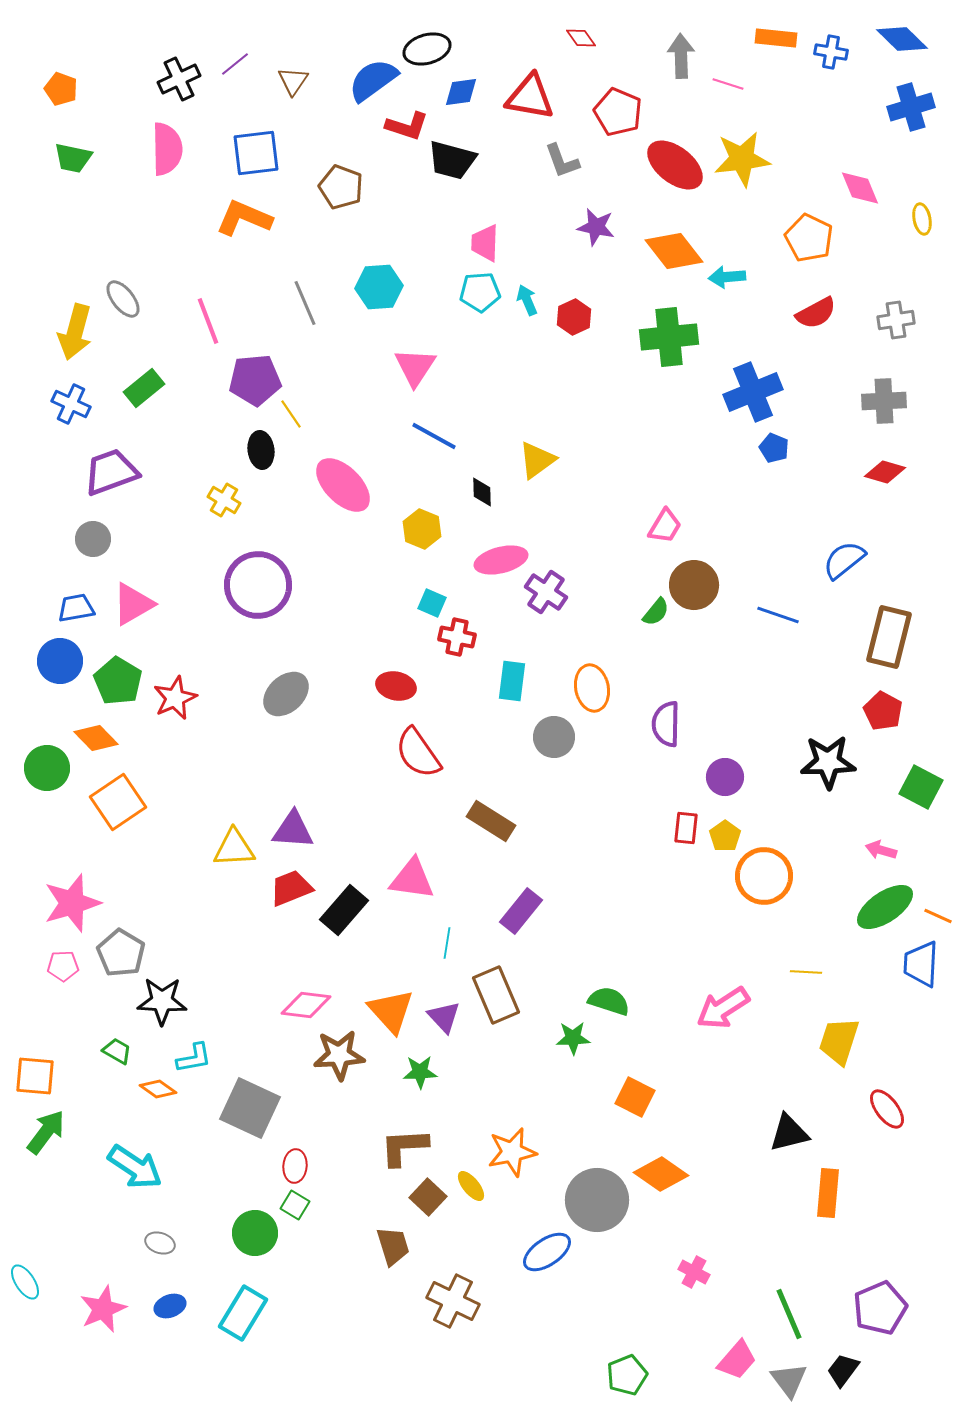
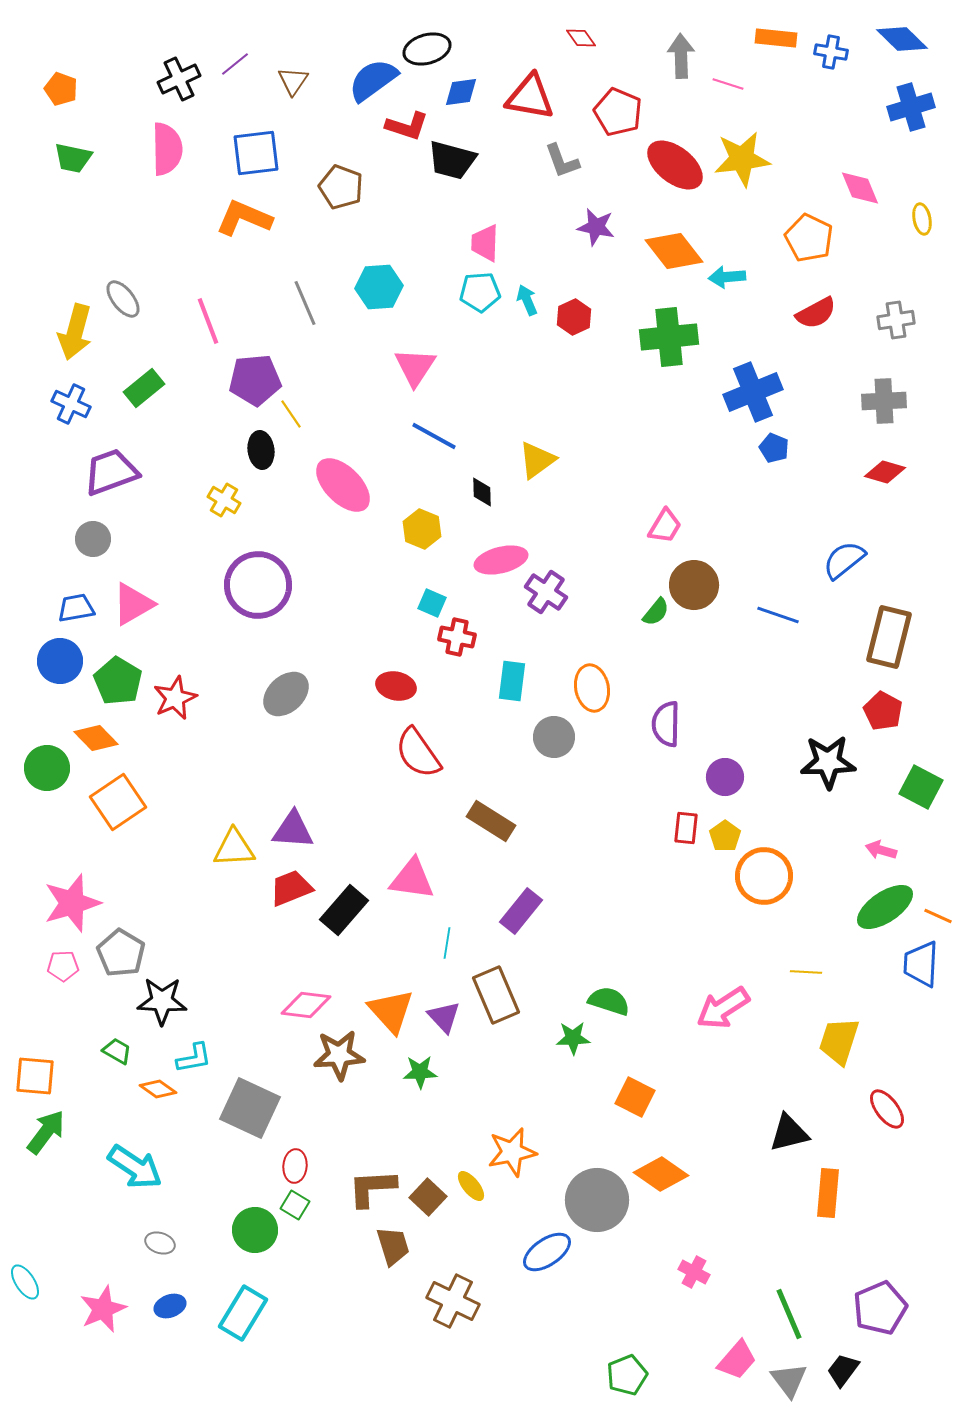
brown L-shape at (404, 1147): moved 32 px left, 41 px down
green circle at (255, 1233): moved 3 px up
